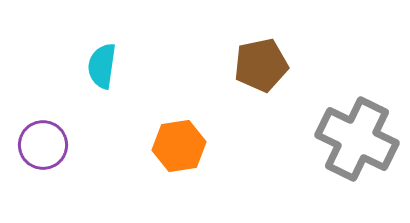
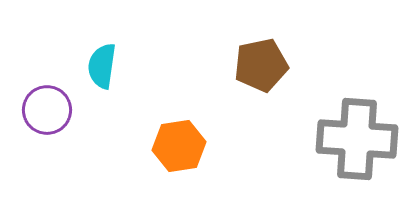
gray cross: rotated 22 degrees counterclockwise
purple circle: moved 4 px right, 35 px up
